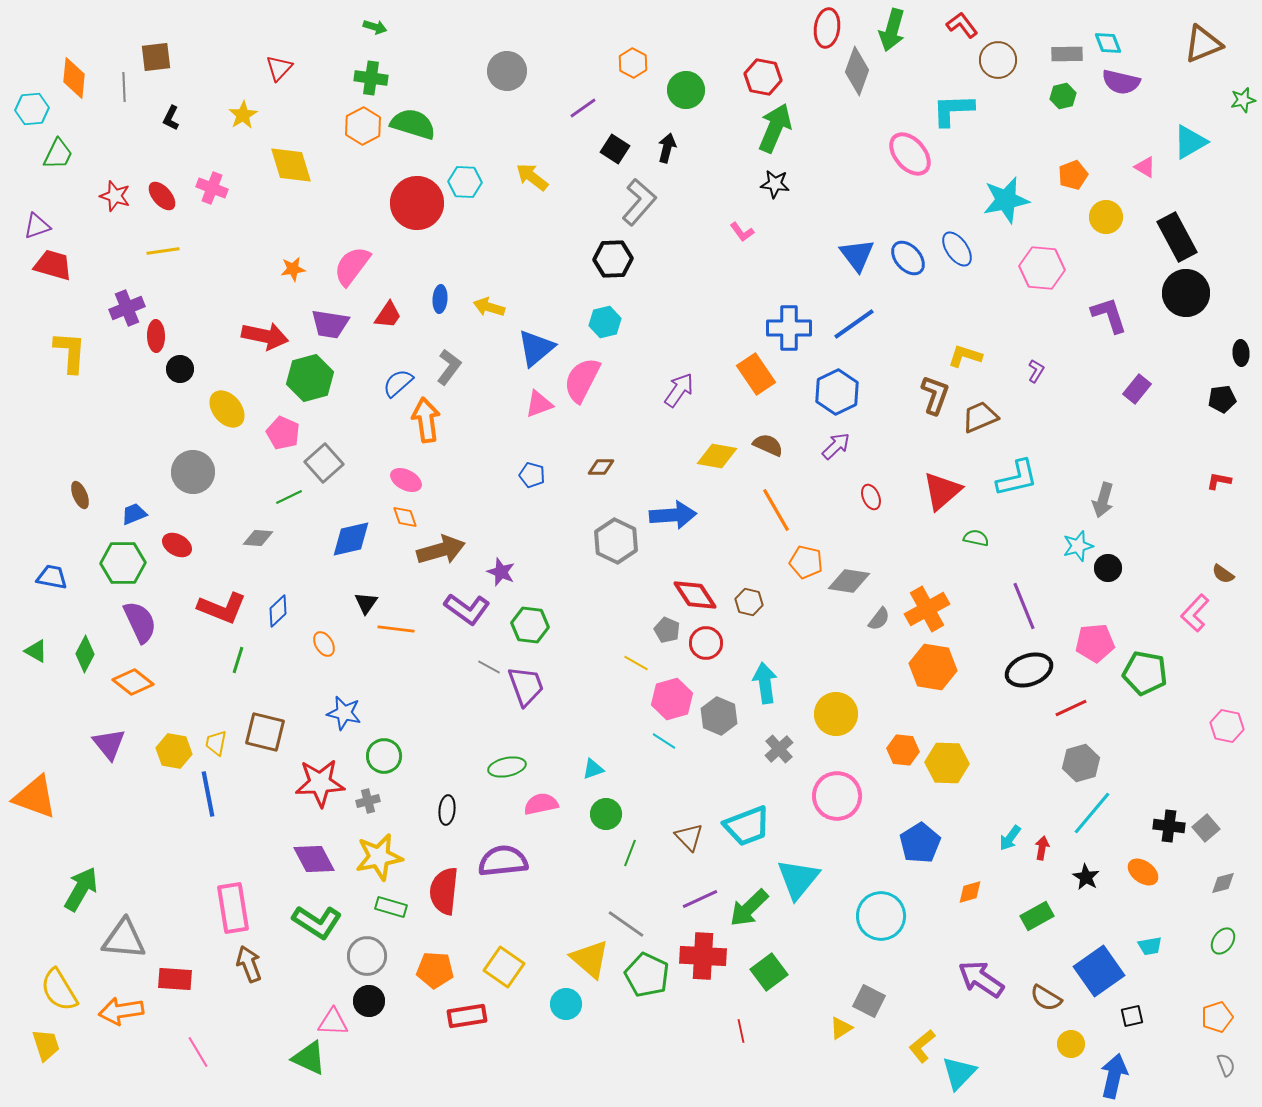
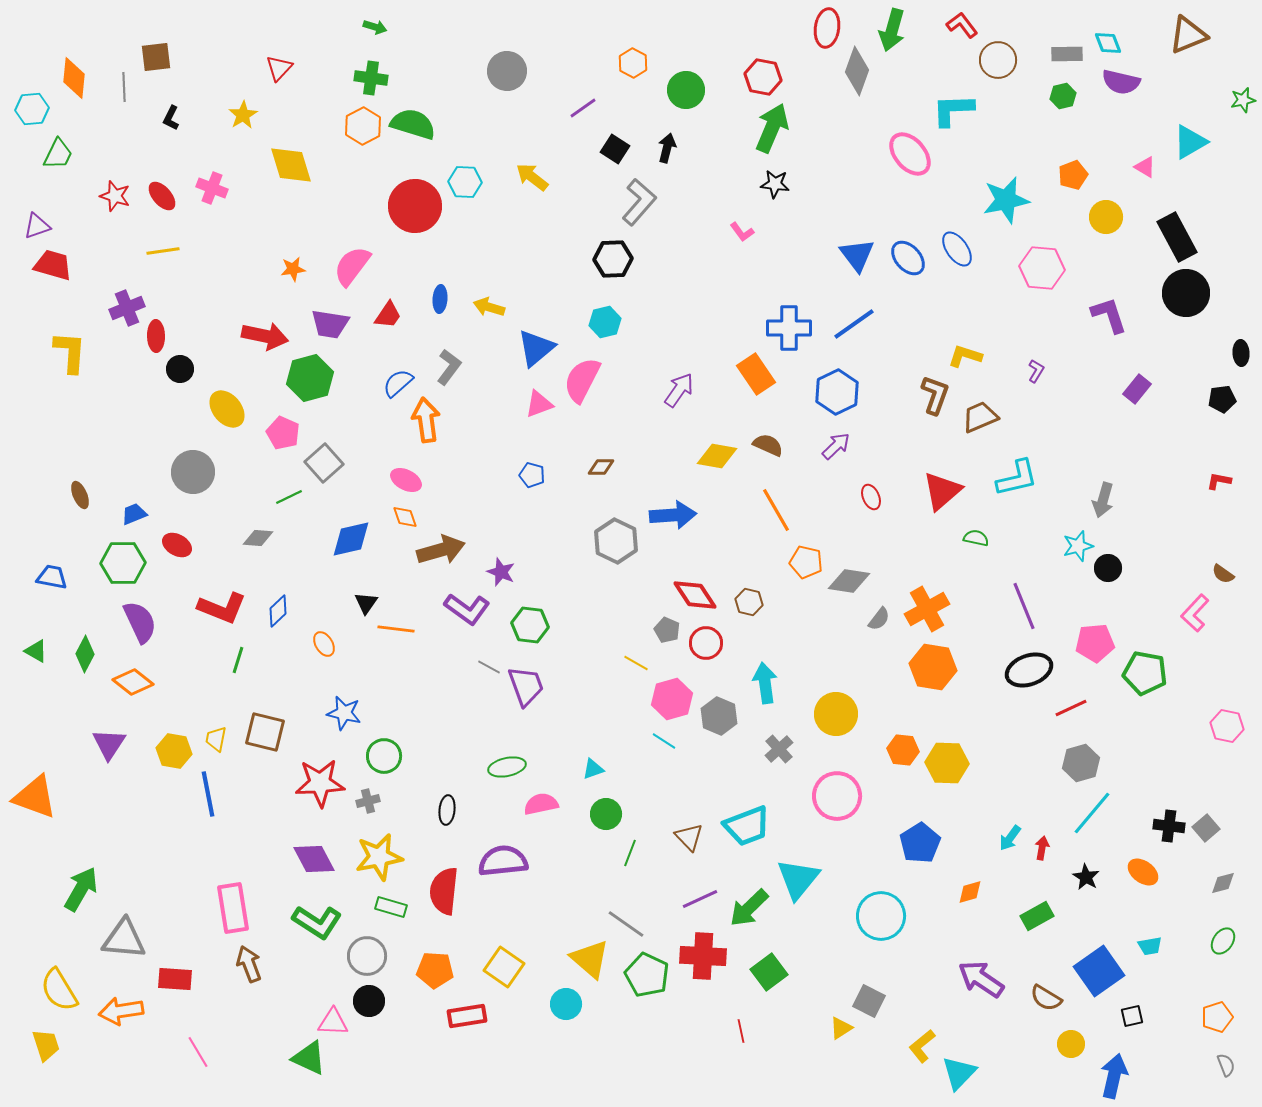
brown triangle at (1203, 44): moved 15 px left, 9 px up
green arrow at (775, 128): moved 3 px left
red circle at (417, 203): moved 2 px left, 3 px down
yellow trapezoid at (216, 743): moved 4 px up
purple triangle at (109, 744): rotated 12 degrees clockwise
